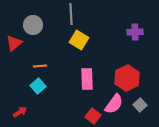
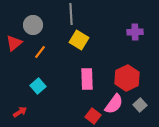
orange line: moved 14 px up; rotated 48 degrees counterclockwise
